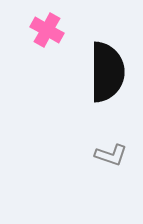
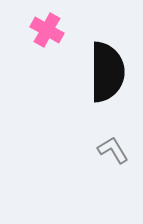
gray L-shape: moved 2 px right, 5 px up; rotated 140 degrees counterclockwise
